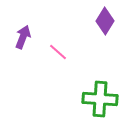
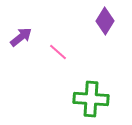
purple arrow: moved 2 px left; rotated 30 degrees clockwise
green cross: moved 9 px left
